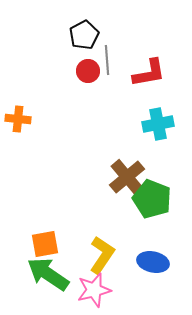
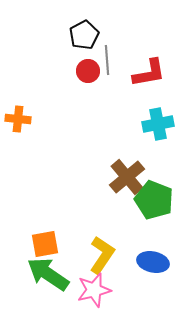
green pentagon: moved 2 px right, 1 px down
